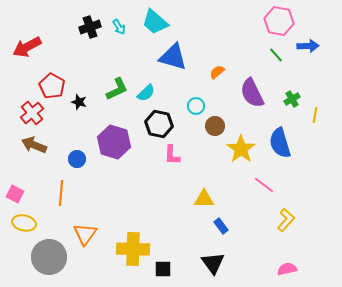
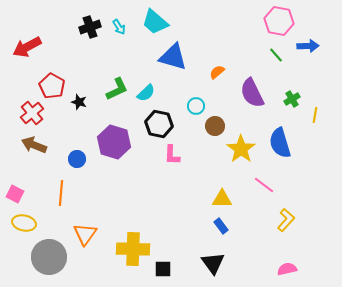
yellow triangle: moved 18 px right
